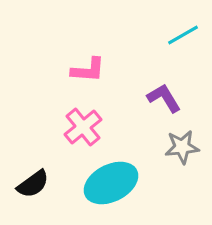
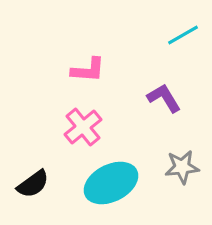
gray star: moved 20 px down
